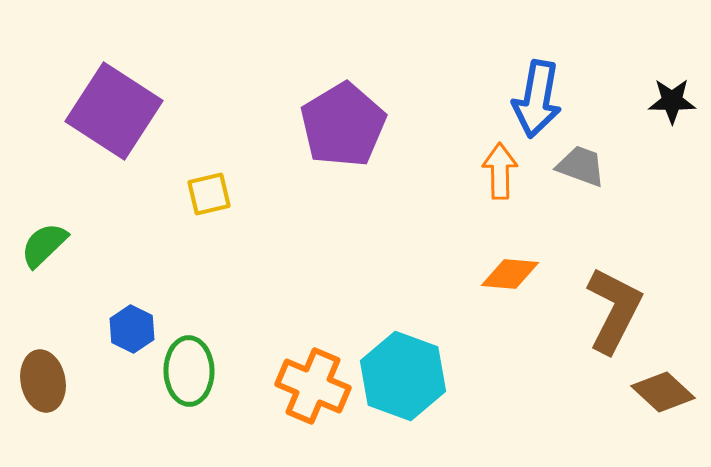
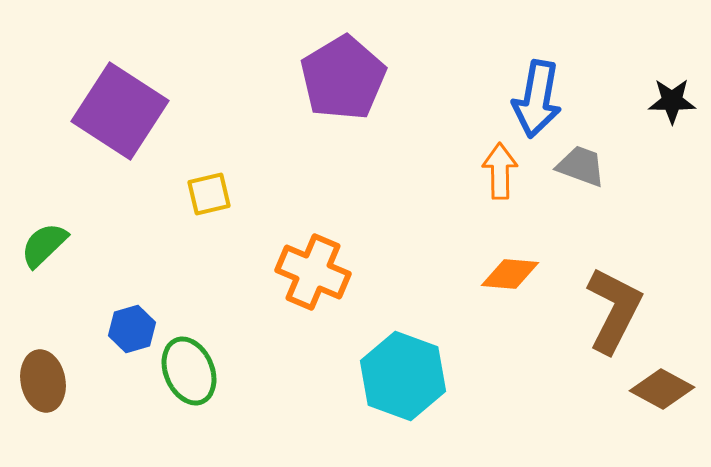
purple square: moved 6 px right
purple pentagon: moved 47 px up
blue hexagon: rotated 18 degrees clockwise
green ellipse: rotated 22 degrees counterclockwise
orange cross: moved 114 px up
brown diamond: moved 1 px left, 3 px up; rotated 14 degrees counterclockwise
